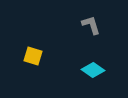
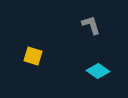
cyan diamond: moved 5 px right, 1 px down
